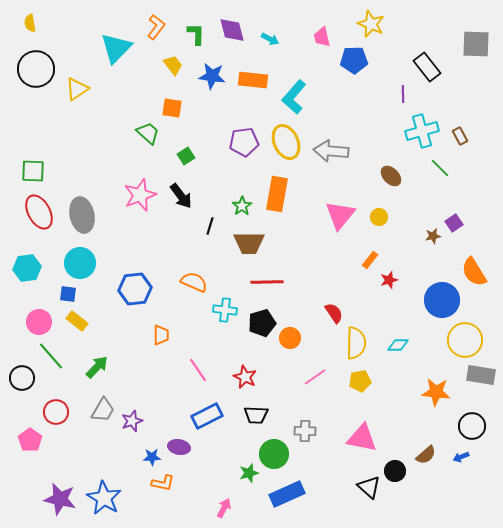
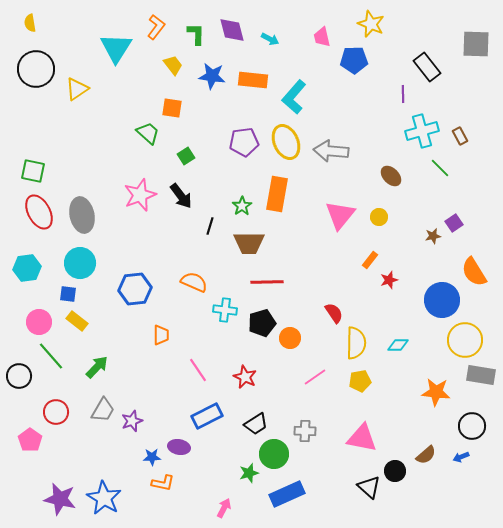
cyan triangle at (116, 48): rotated 12 degrees counterclockwise
green square at (33, 171): rotated 10 degrees clockwise
black circle at (22, 378): moved 3 px left, 2 px up
black trapezoid at (256, 415): moved 9 px down; rotated 35 degrees counterclockwise
